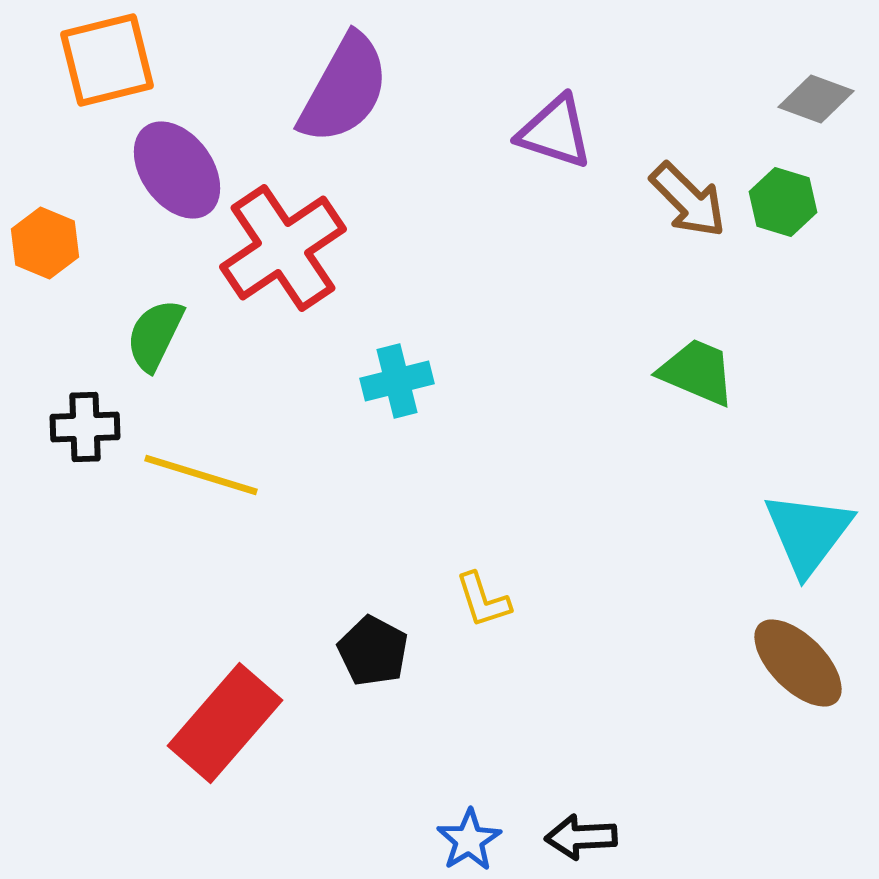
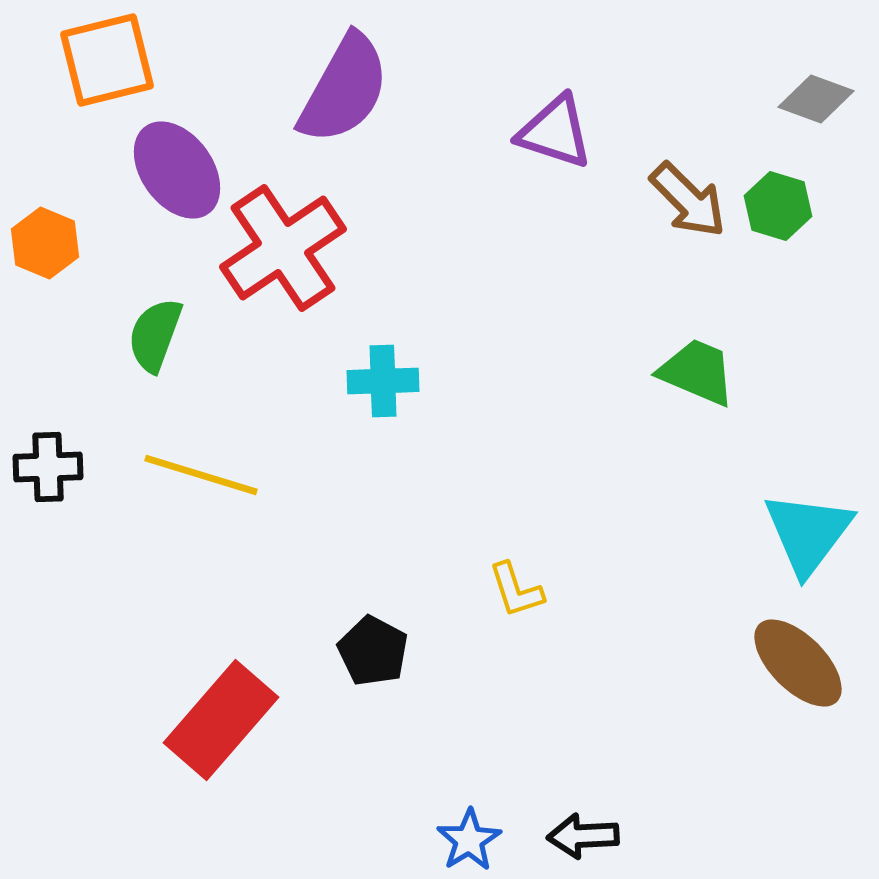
green hexagon: moved 5 px left, 4 px down
green semicircle: rotated 6 degrees counterclockwise
cyan cross: moved 14 px left; rotated 12 degrees clockwise
black cross: moved 37 px left, 40 px down
yellow L-shape: moved 33 px right, 10 px up
red rectangle: moved 4 px left, 3 px up
black arrow: moved 2 px right, 1 px up
